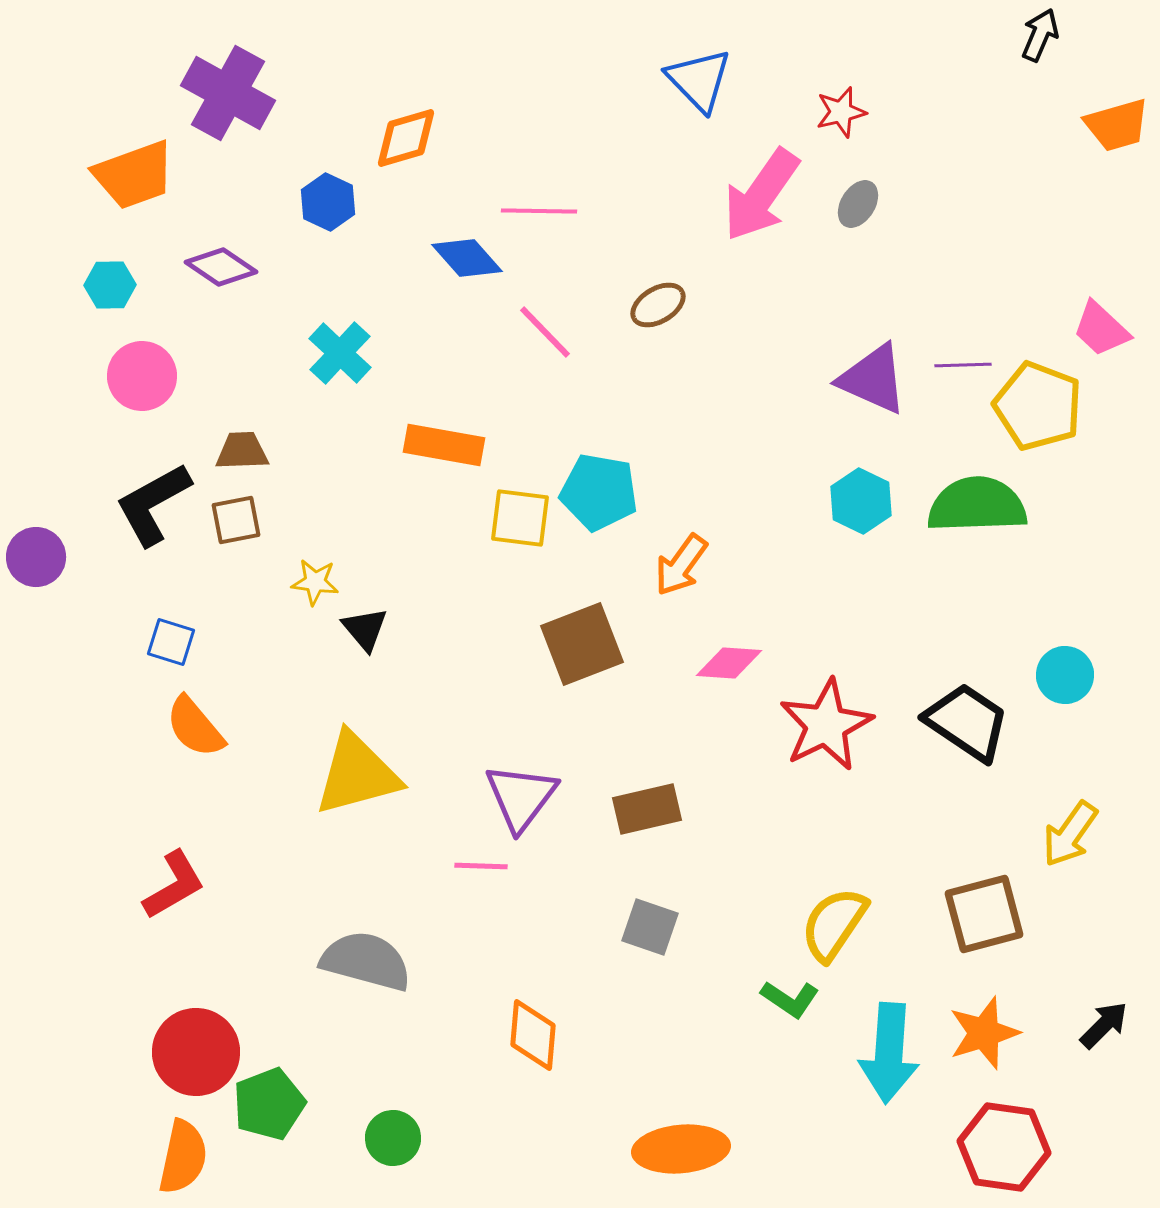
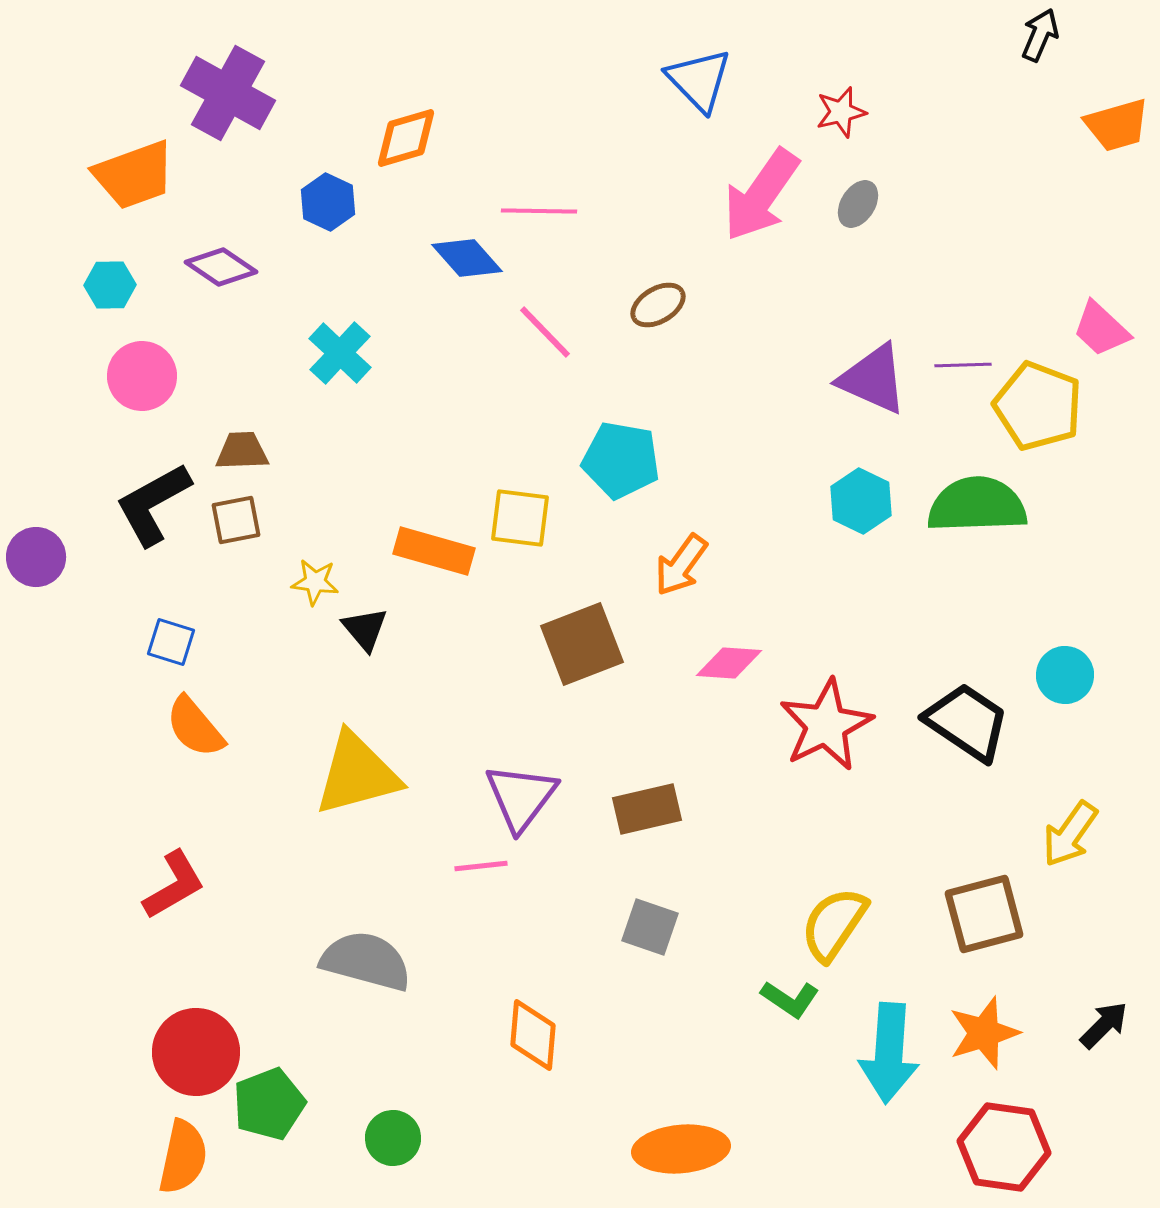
orange rectangle at (444, 445): moved 10 px left, 106 px down; rotated 6 degrees clockwise
cyan pentagon at (599, 492): moved 22 px right, 32 px up
pink line at (481, 866): rotated 8 degrees counterclockwise
